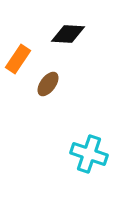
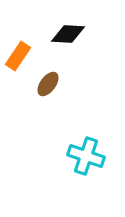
orange rectangle: moved 3 px up
cyan cross: moved 3 px left, 2 px down
